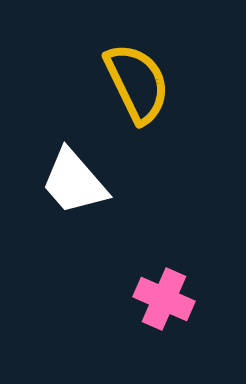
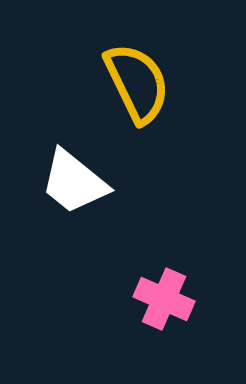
white trapezoid: rotated 10 degrees counterclockwise
